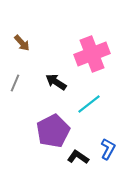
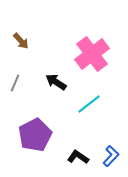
brown arrow: moved 1 px left, 2 px up
pink cross: rotated 16 degrees counterclockwise
purple pentagon: moved 18 px left, 4 px down
blue L-shape: moved 3 px right, 7 px down; rotated 15 degrees clockwise
